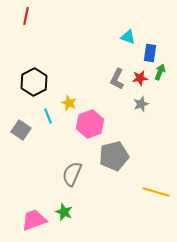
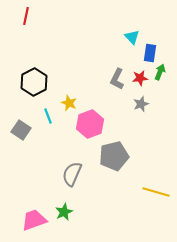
cyan triangle: moved 4 px right; rotated 28 degrees clockwise
green star: rotated 24 degrees clockwise
